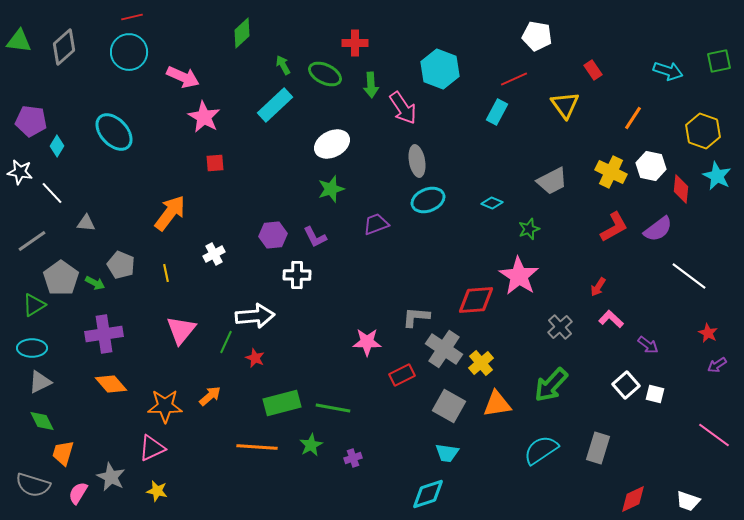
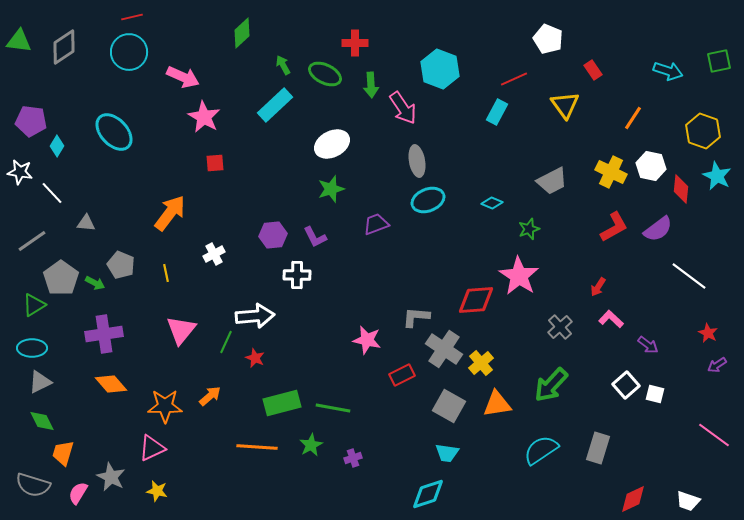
white pentagon at (537, 36): moved 11 px right, 3 px down; rotated 12 degrees clockwise
gray diamond at (64, 47): rotated 9 degrees clockwise
pink star at (367, 342): moved 2 px up; rotated 12 degrees clockwise
